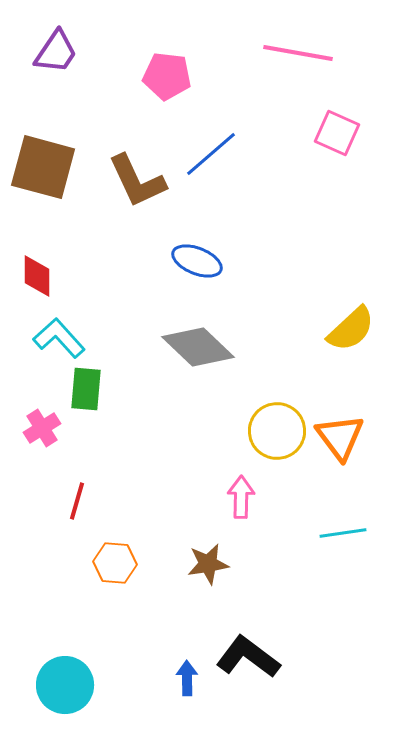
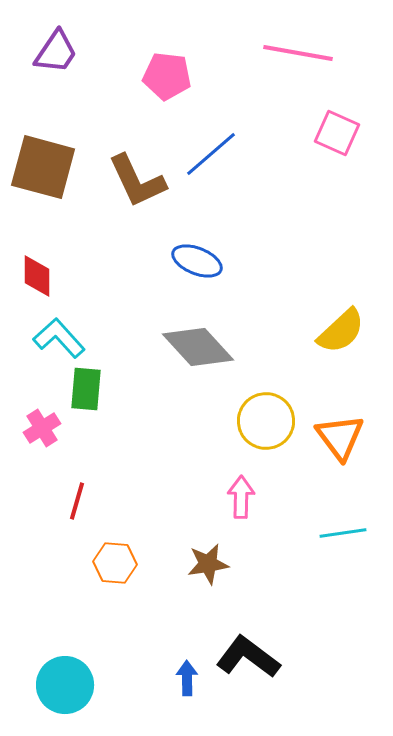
yellow semicircle: moved 10 px left, 2 px down
gray diamond: rotated 4 degrees clockwise
yellow circle: moved 11 px left, 10 px up
